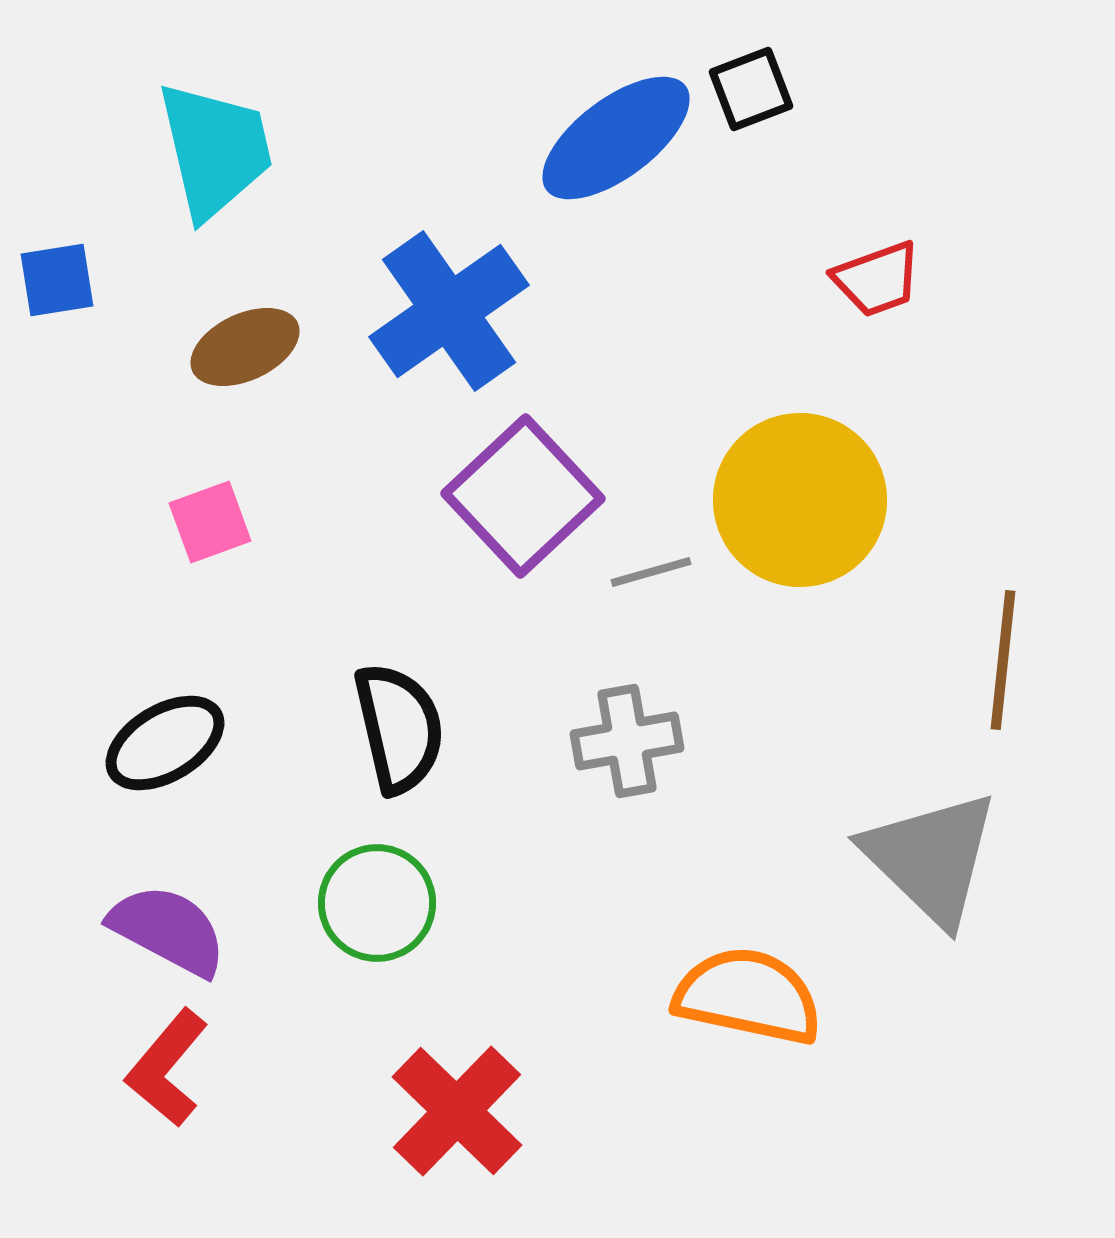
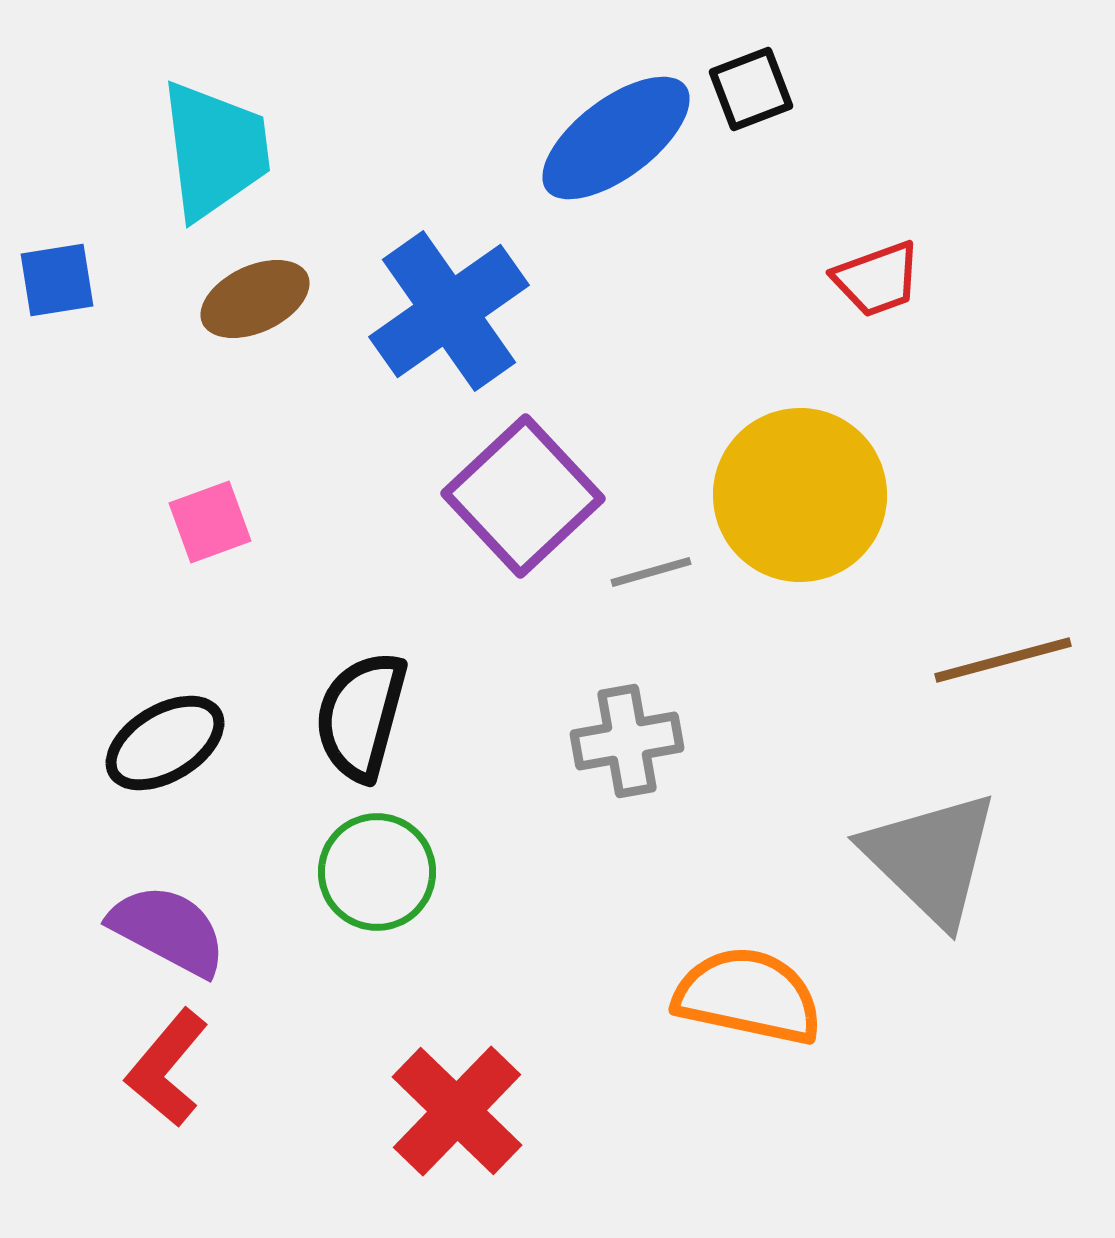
cyan trapezoid: rotated 6 degrees clockwise
brown ellipse: moved 10 px right, 48 px up
yellow circle: moved 5 px up
brown line: rotated 69 degrees clockwise
black semicircle: moved 38 px left, 12 px up; rotated 152 degrees counterclockwise
green circle: moved 31 px up
